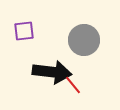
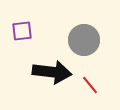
purple square: moved 2 px left
red line: moved 17 px right
